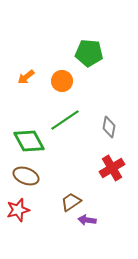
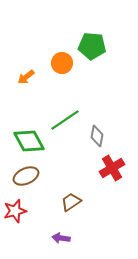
green pentagon: moved 3 px right, 7 px up
orange circle: moved 18 px up
gray diamond: moved 12 px left, 9 px down
brown ellipse: rotated 45 degrees counterclockwise
red star: moved 3 px left, 1 px down
purple arrow: moved 26 px left, 18 px down
